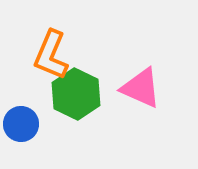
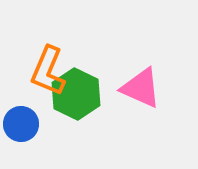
orange L-shape: moved 3 px left, 16 px down
